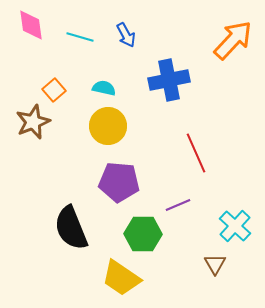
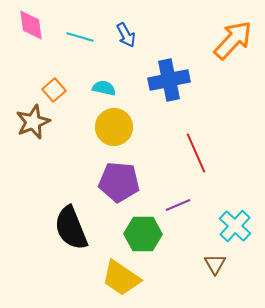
yellow circle: moved 6 px right, 1 px down
